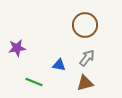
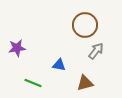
gray arrow: moved 9 px right, 7 px up
green line: moved 1 px left, 1 px down
